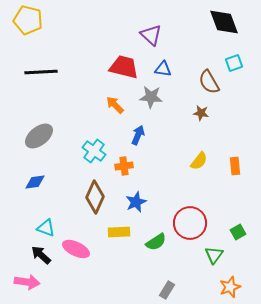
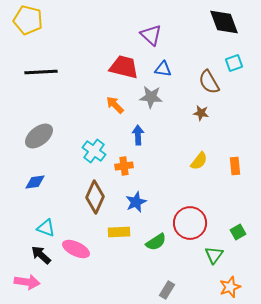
blue arrow: rotated 24 degrees counterclockwise
